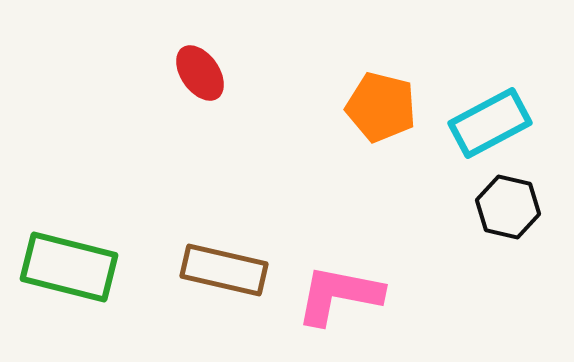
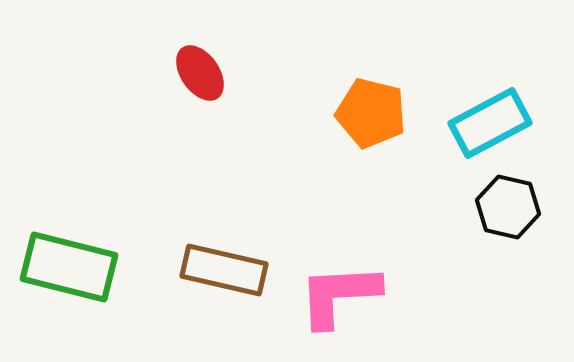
orange pentagon: moved 10 px left, 6 px down
pink L-shape: rotated 14 degrees counterclockwise
